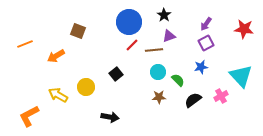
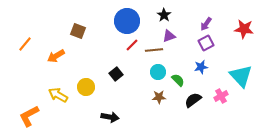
blue circle: moved 2 px left, 1 px up
orange line: rotated 28 degrees counterclockwise
